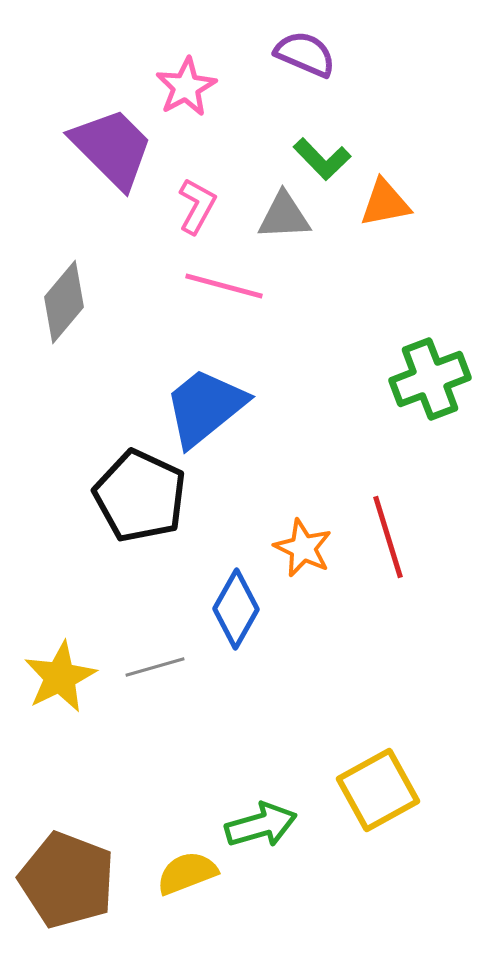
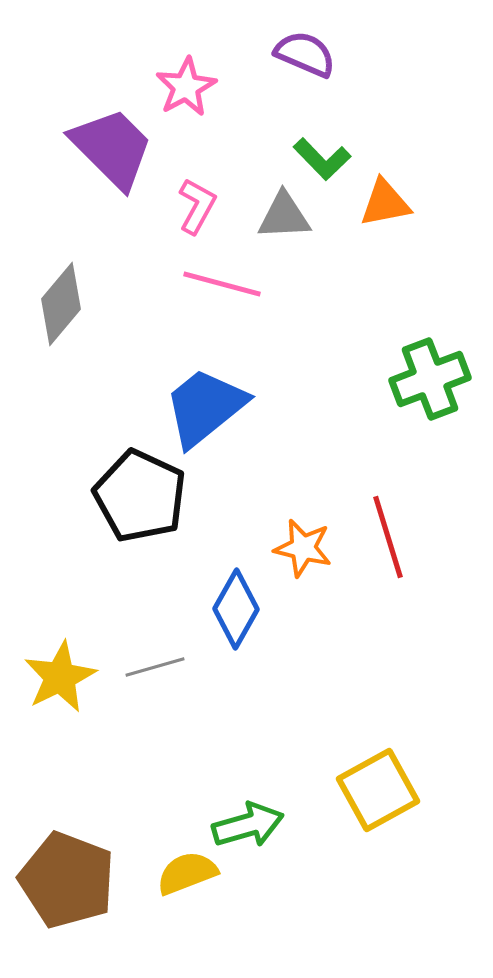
pink line: moved 2 px left, 2 px up
gray diamond: moved 3 px left, 2 px down
orange star: rotated 12 degrees counterclockwise
green arrow: moved 13 px left
